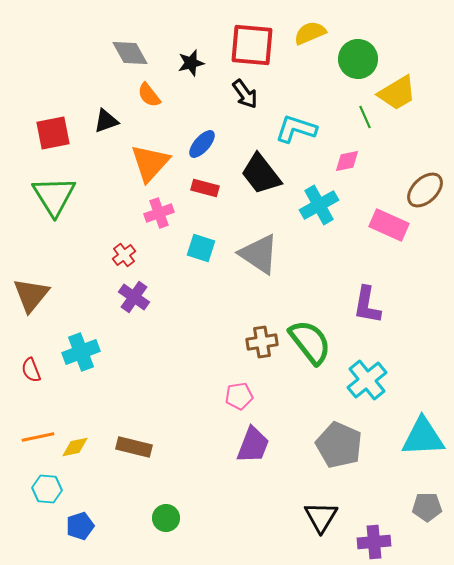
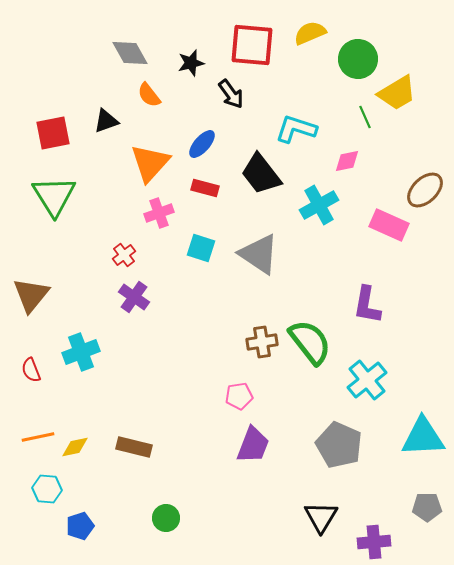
black arrow at (245, 94): moved 14 px left
